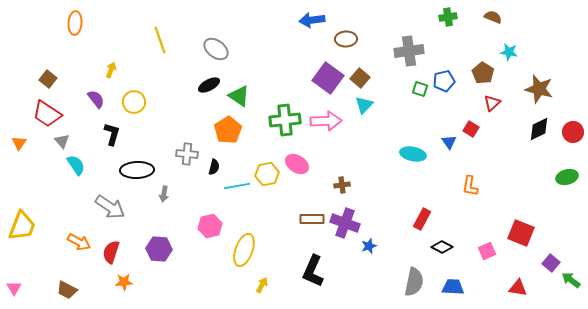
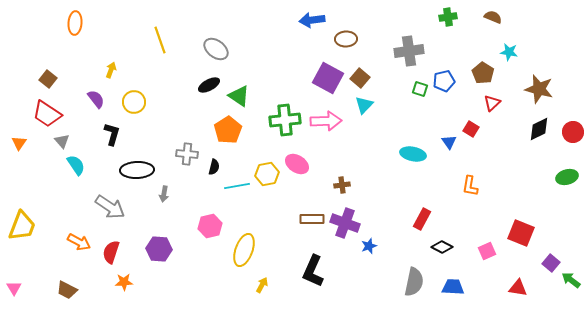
purple square at (328, 78): rotated 8 degrees counterclockwise
